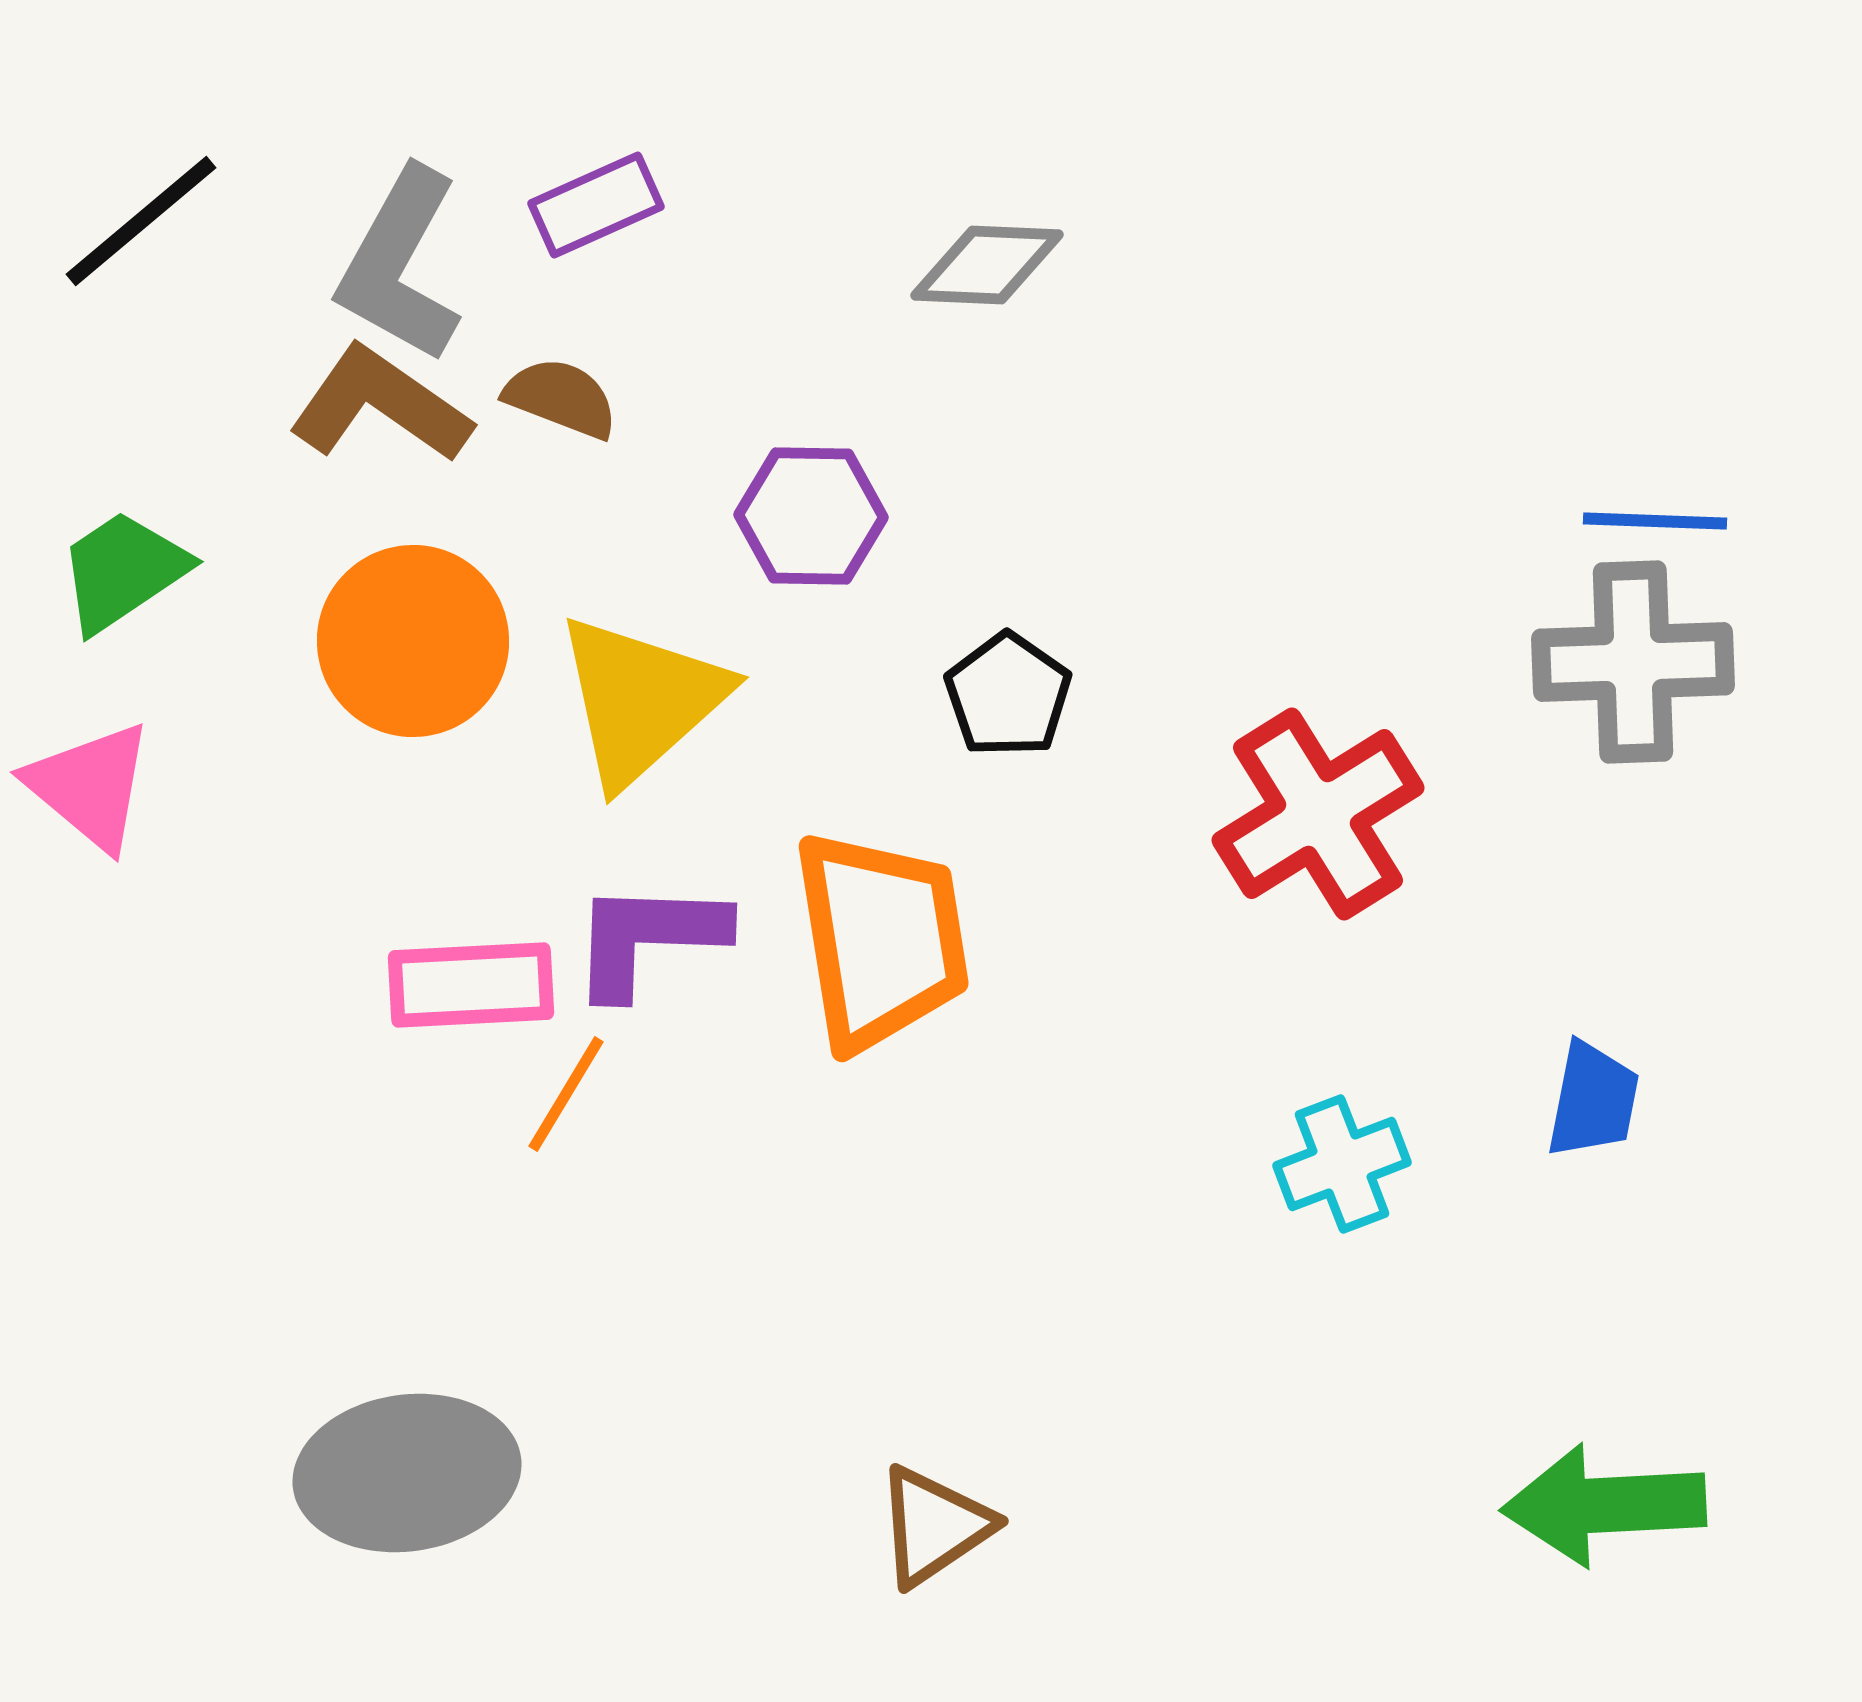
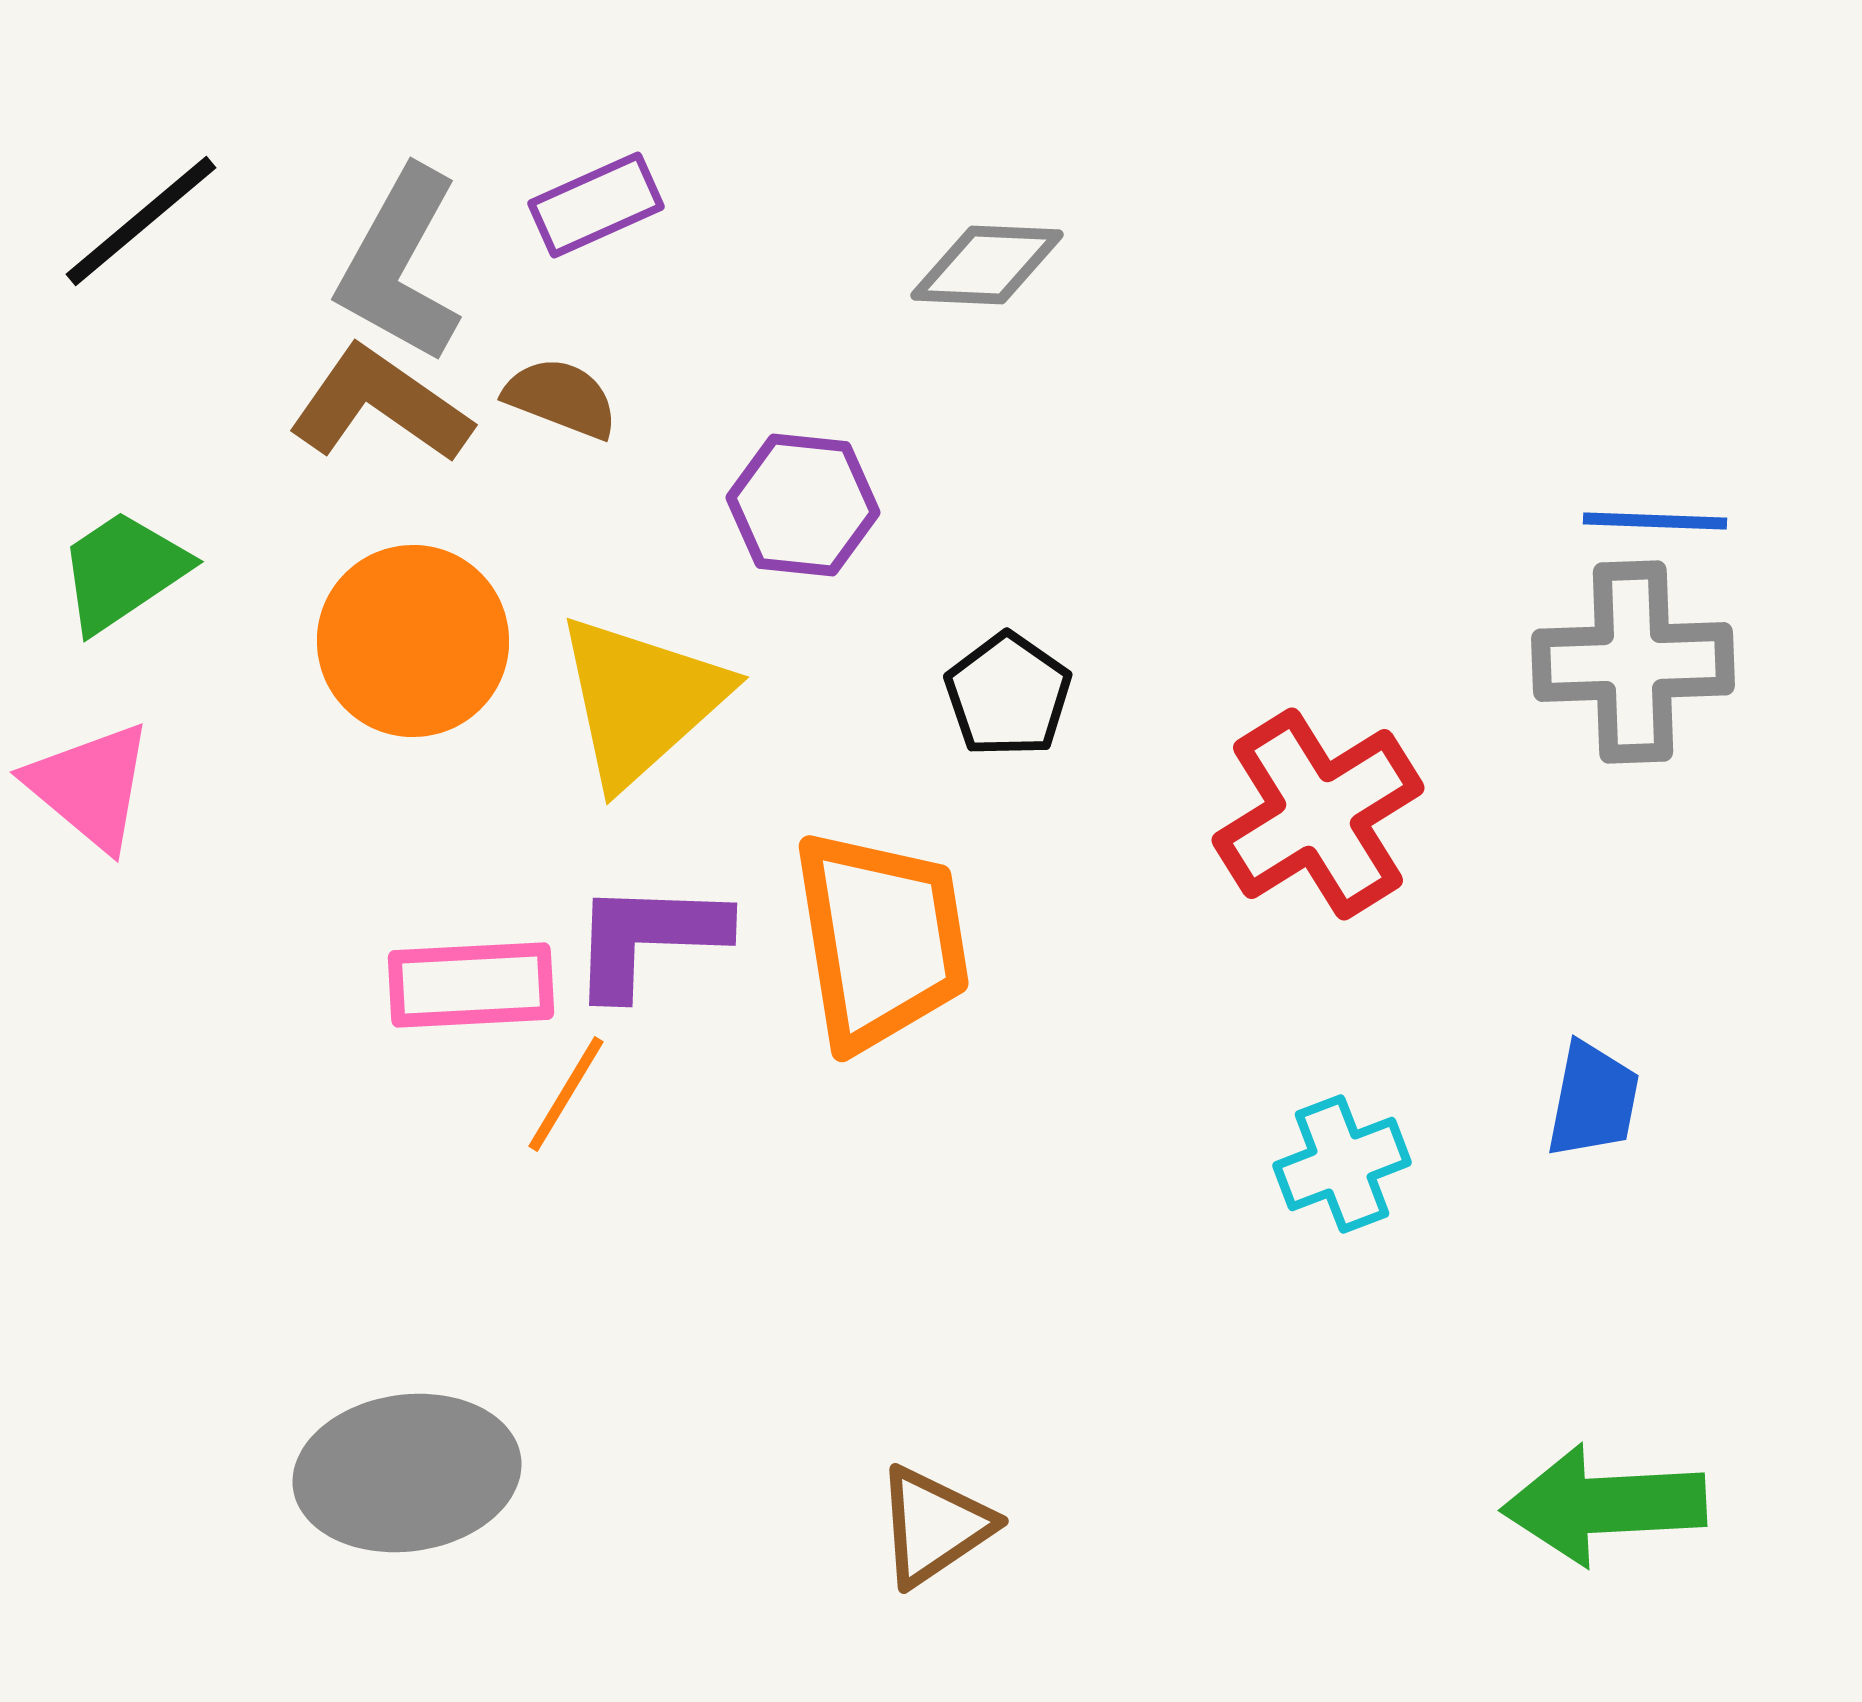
purple hexagon: moved 8 px left, 11 px up; rotated 5 degrees clockwise
